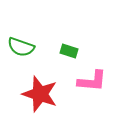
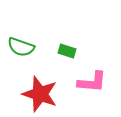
green rectangle: moved 2 px left
pink L-shape: moved 1 px down
